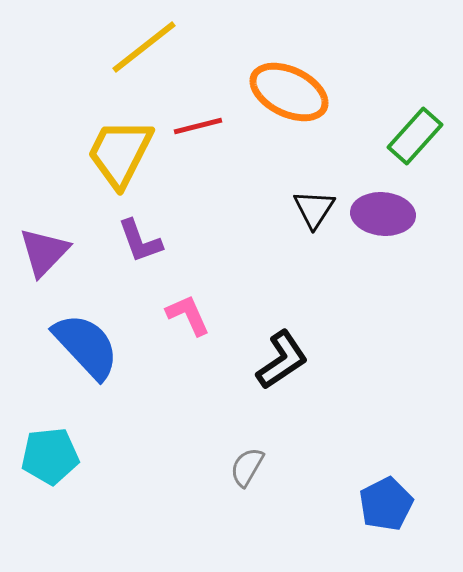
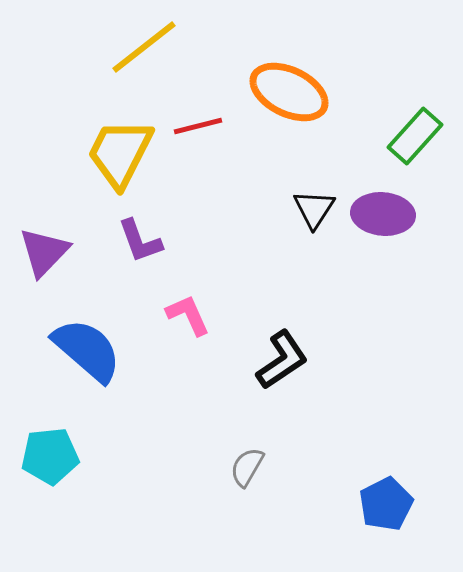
blue semicircle: moved 1 px right, 4 px down; rotated 6 degrees counterclockwise
